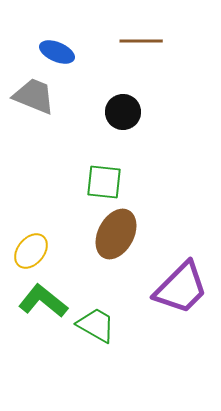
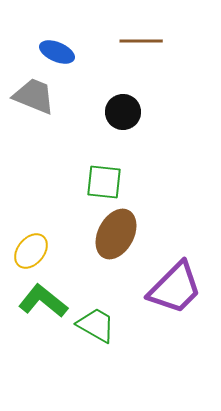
purple trapezoid: moved 6 px left
